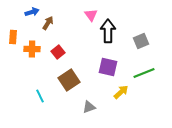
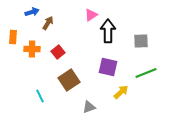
pink triangle: rotated 32 degrees clockwise
gray square: rotated 21 degrees clockwise
green line: moved 2 px right
